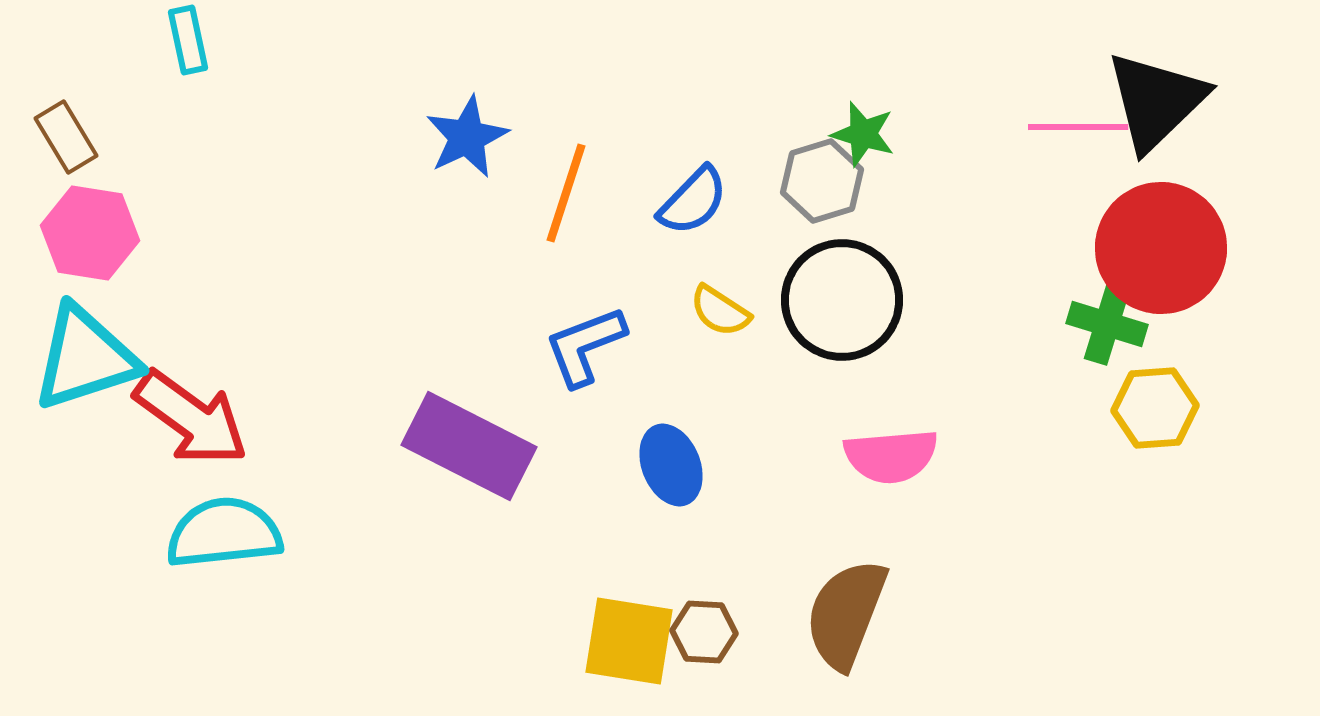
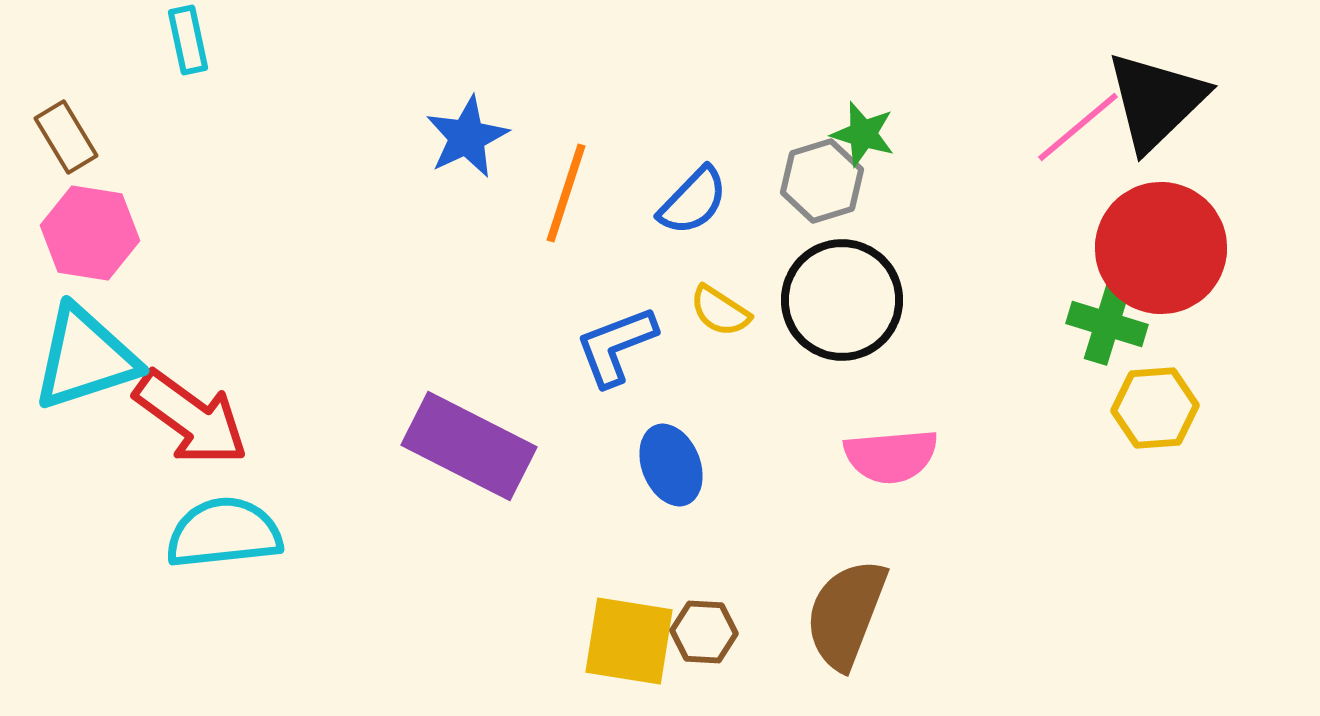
pink line: rotated 40 degrees counterclockwise
blue L-shape: moved 31 px right
